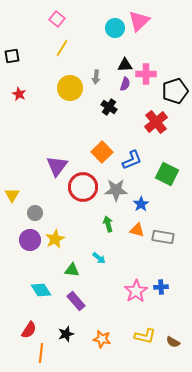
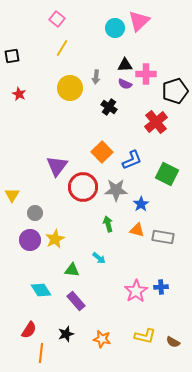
purple semicircle: rotated 96 degrees clockwise
